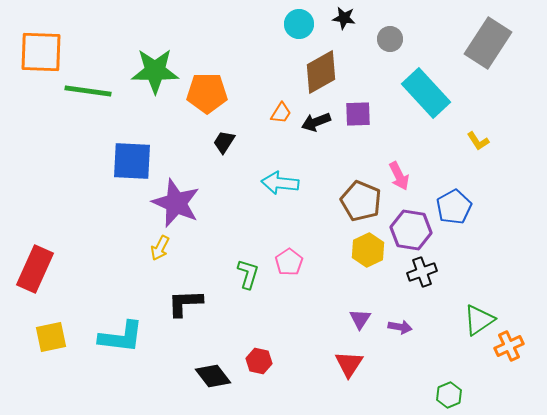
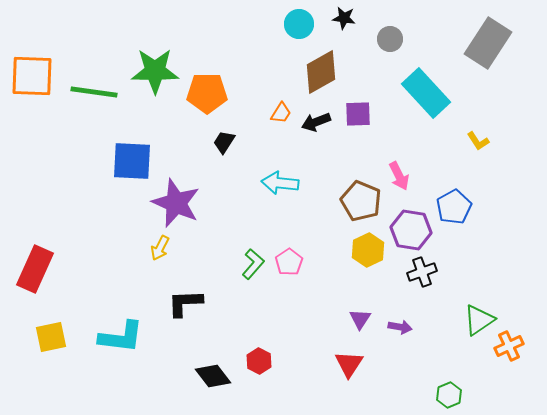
orange square: moved 9 px left, 24 px down
green line: moved 6 px right, 1 px down
green L-shape: moved 5 px right, 10 px up; rotated 24 degrees clockwise
red hexagon: rotated 15 degrees clockwise
